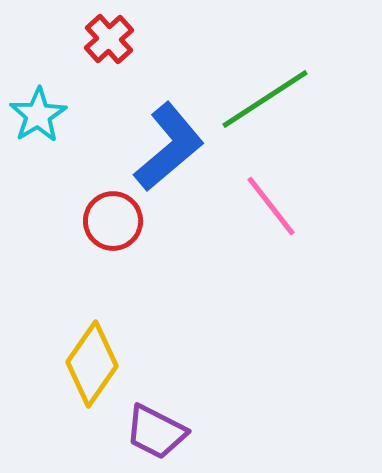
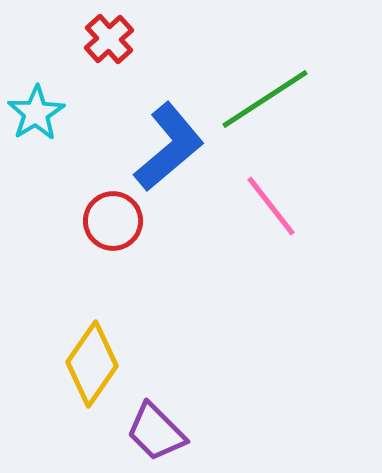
cyan star: moved 2 px left, 2 px up
purple trapezoid: rotated 18 degrees clockwise
